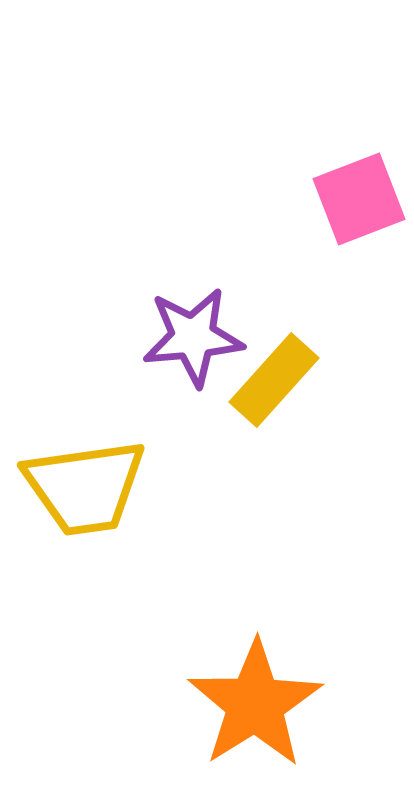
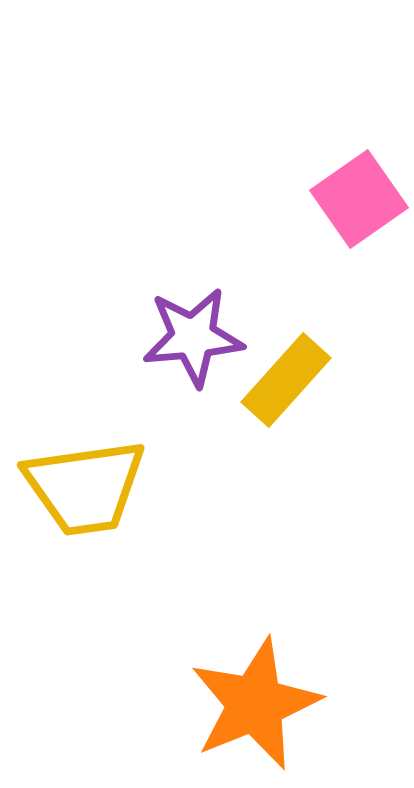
pink square: rotated 14 degrees counterclockwise
yellow rectangle: moved 12 px right
orange star: rotated 10 degrees clockwise
